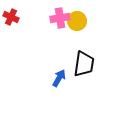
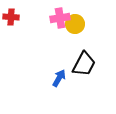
red cross: rotated 21 degrees counterclockwise
yellow circle: moved 2 px left, 3 px down
black trapezoid: rotated 20 degrees clockwise
